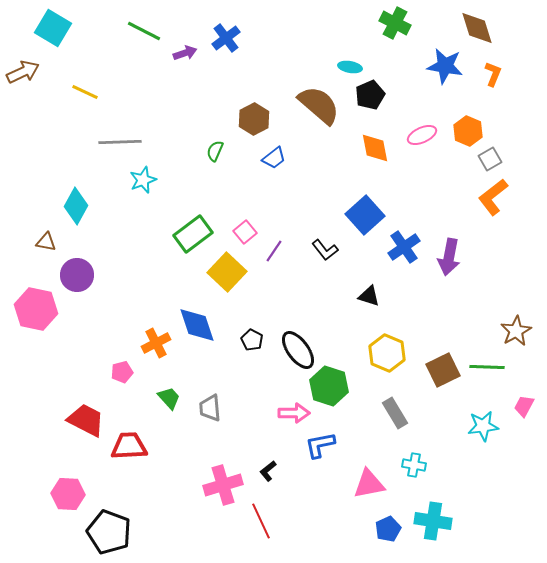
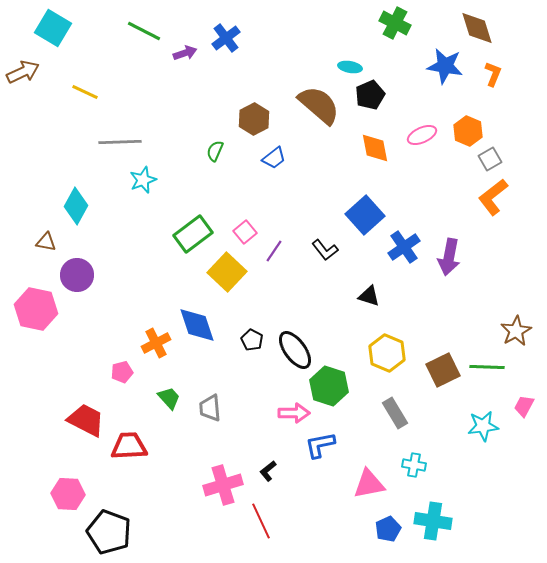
black ellipse at (298, 350): moved 3 px left
